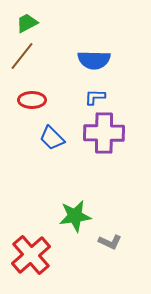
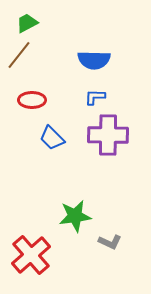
brown line: moved 3 px left, 1 px up
purple cross: moved 4 px right, 2 px down
